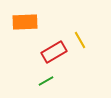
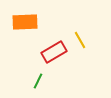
green line: moved 8 px left; rotated 35 degrees counterclockwise
